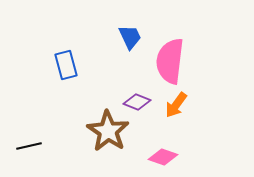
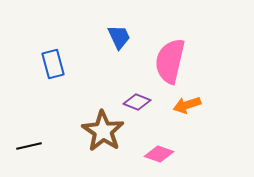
blue trapezoid: moved 11 px left
pink semicircle: rotated 6 degrees clockwise
blue rectangle: moved 13 px left, 1 px up
orange arrow: moved 11 px right; rotated 36 degrees clockwise
brown star: moved 5 px left
pink diamond: moved 4 px left, 3 px up
